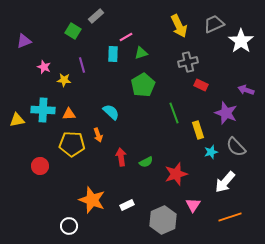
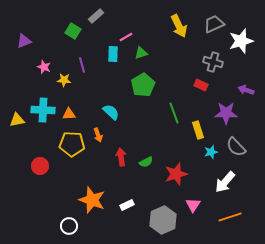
white star: rotated 20 degrees clockwise
gray cross: moved 25 px right; rotated 30 degrees clockwise
purple star: rotated 20 degrees counterclockwise
